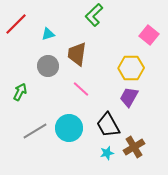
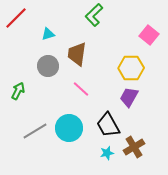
red line: moved 6 px up
green arrow: moved 2 px left, 1 px up
